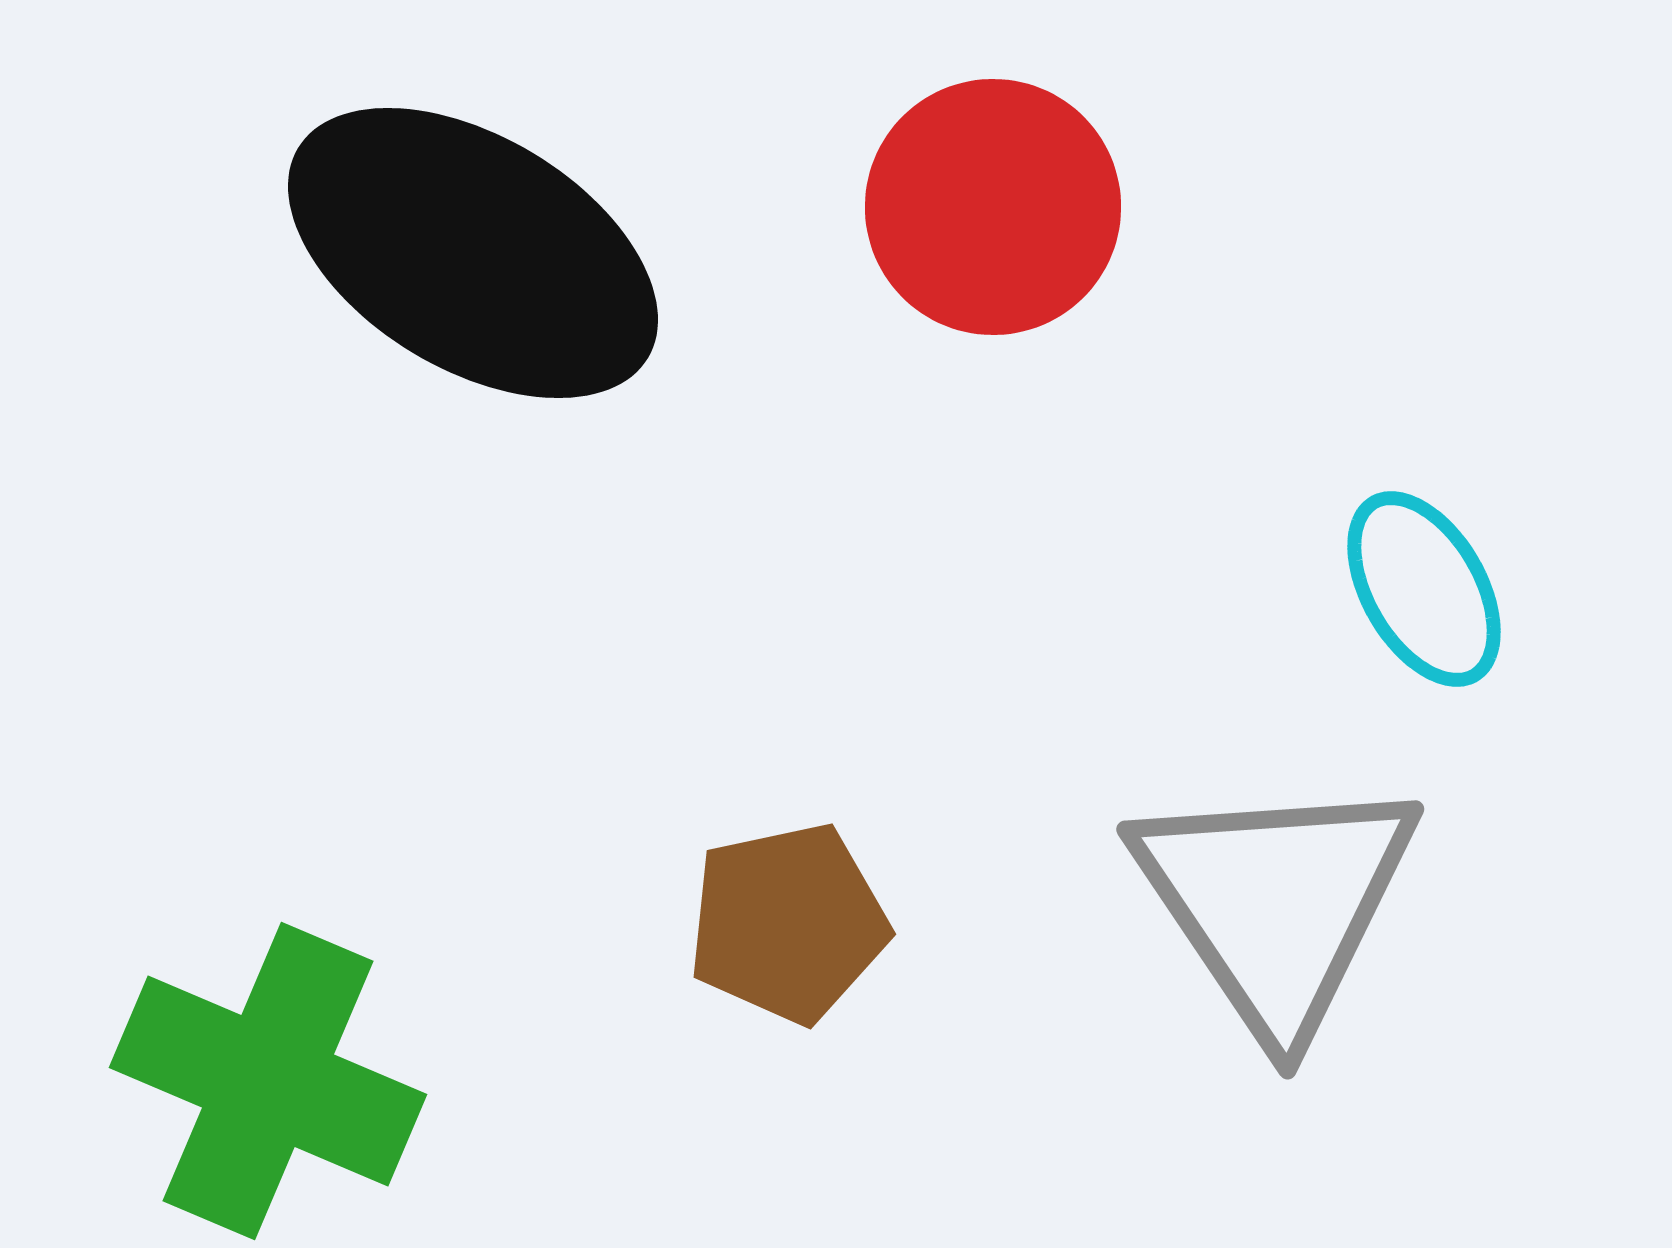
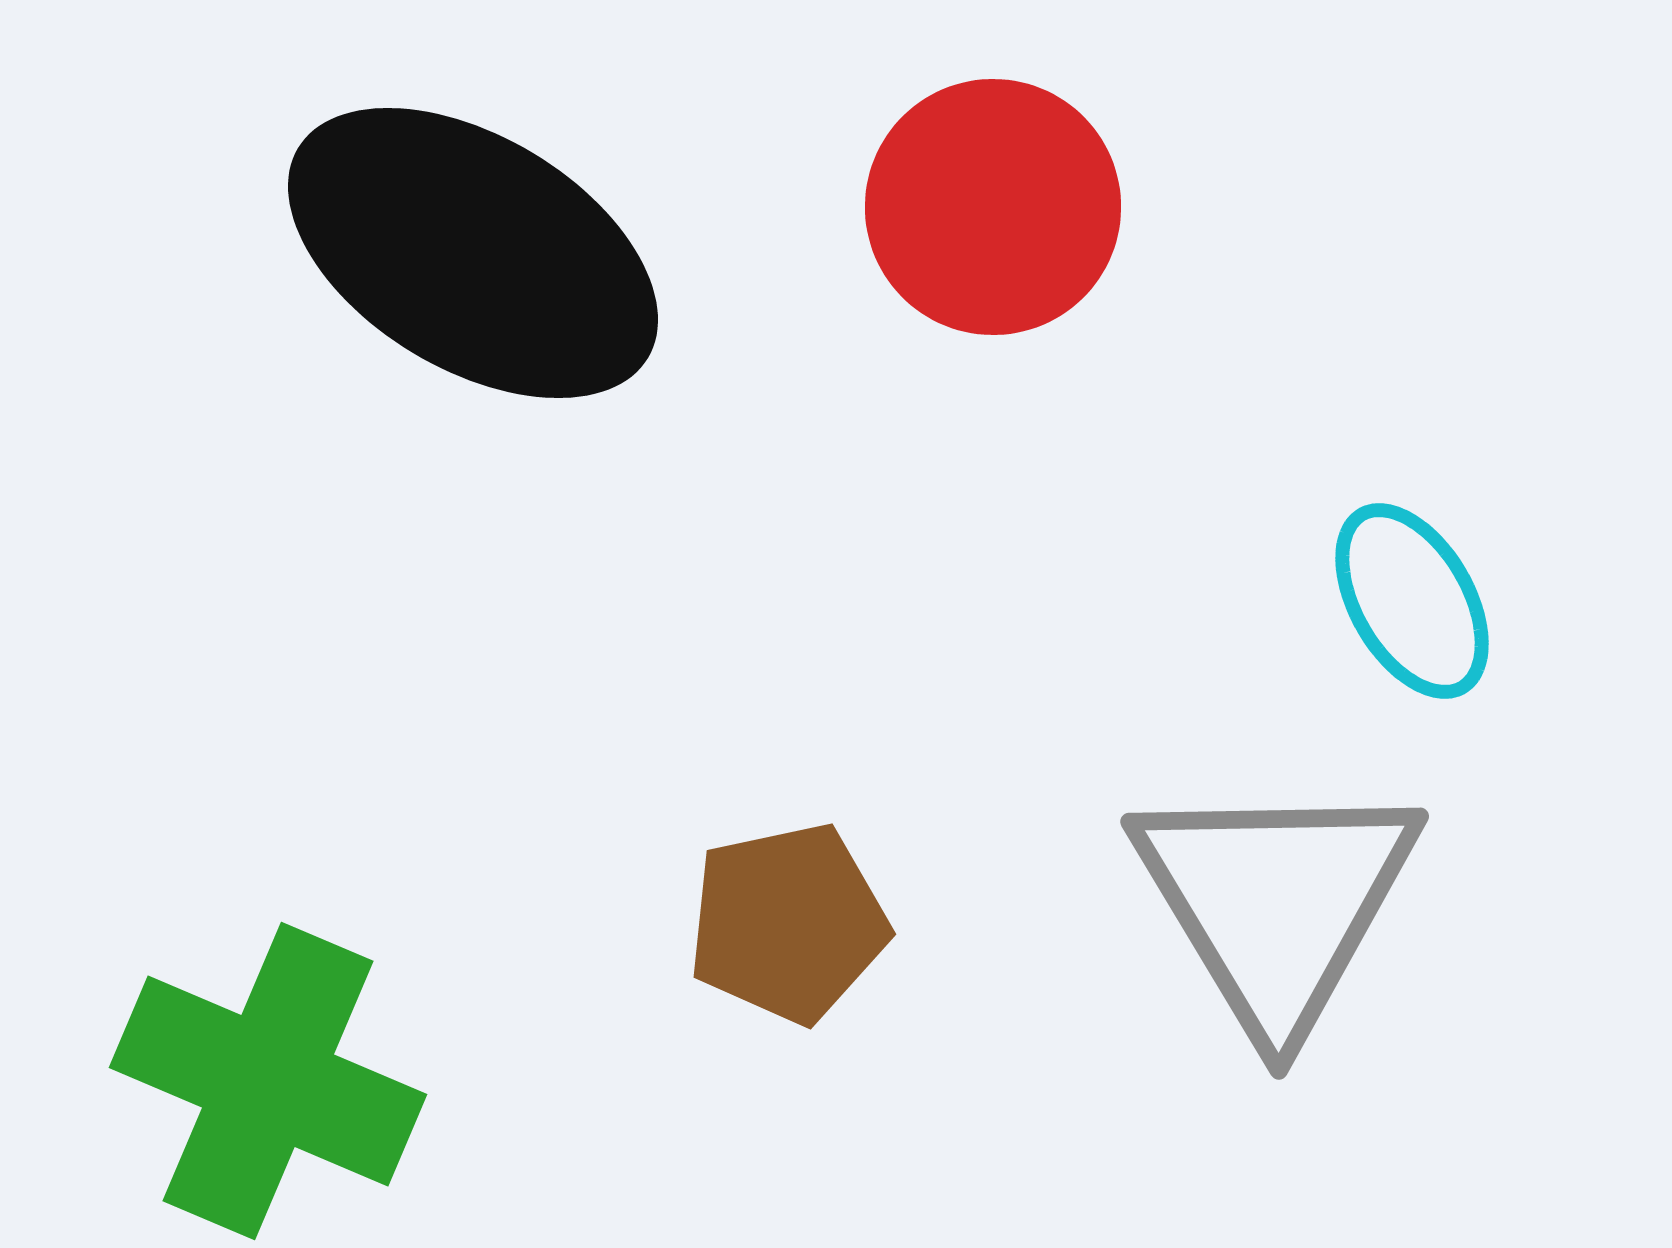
cyan ellipse: moved 12 px left, 12 px down
gray triangle: rotated 3 degrees clockwise
